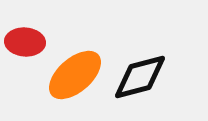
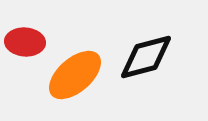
black diamond: moved 6 px right, 20 px up
